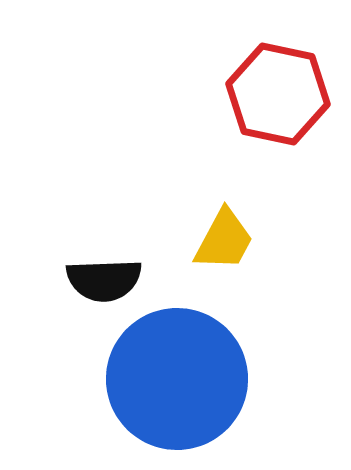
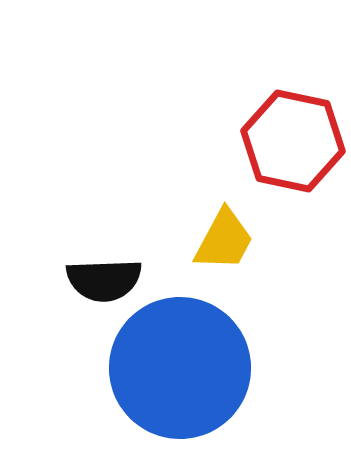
red hexagon: moved 15 px right, 47 px down
blue circle: moved 3 px right, 11 px up
